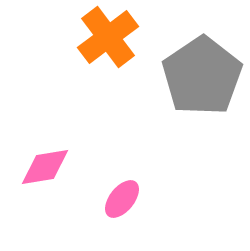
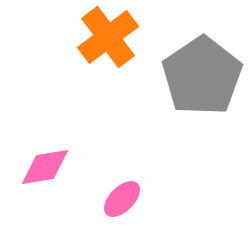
pink ellipse: rotated 6 degrees clockwise
